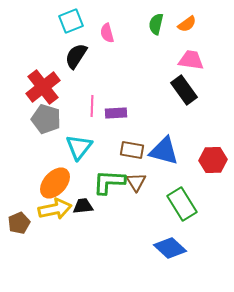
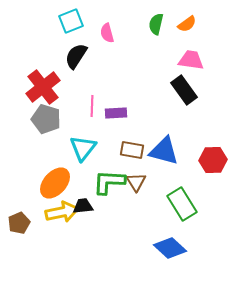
cyan triangle: moved 4 px right, 1 px down
yellow arrow: moved 7 px right, 3 px down
